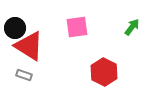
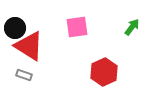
red hexagon: rotated 8 degrees clockwise
